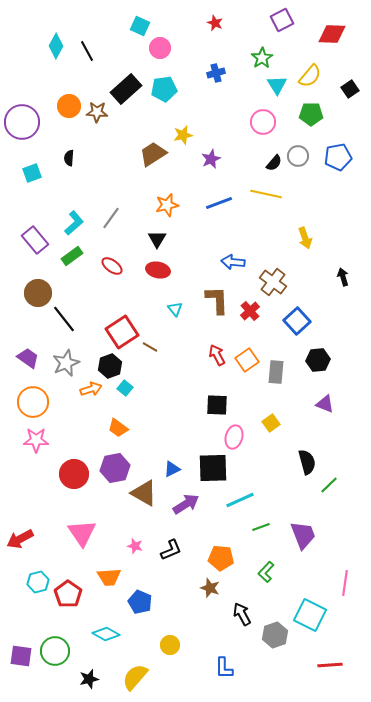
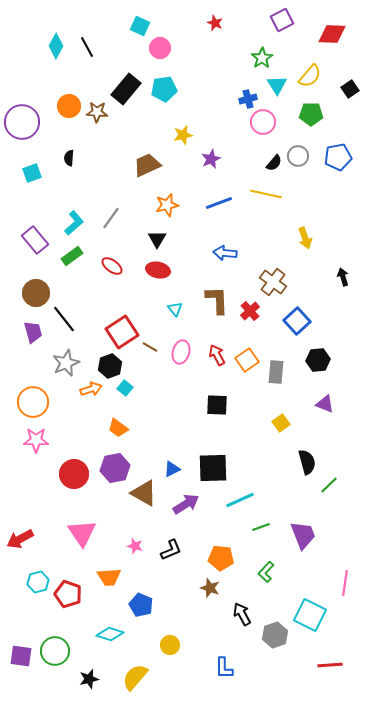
black line at (87, 51): moved 4 px up
blue cross at (216, 73): moved 32 px right, 26 px down
black rectangle at (126, 89): rotated 8 degrees counterclockwise
brown trapezoid at (153, 154): moved 6 px left, 11 px down; rotated 8 degrees clockwise
blue arrow at (233, 262): moved 8 px left, 9 px up
brown circle at (38, 293): moved 2 px left
purple trapezoid at (28, 358): moved 5 px right, 26 px up; rotated 40 degrees clockwise
yellow square at (271, 423): moved 10 px right
pink ellipse at (234, 437): moved 53 px left, 85 px up
red pentagon at (68, 594): rotated 16 degrees counterclockwise
blue pentagon at (140, 602): moved 1 px right, 3 px down
cyan diamond at (106, 634): moved 4 px right; rotated 12 degrees counterclockwise
